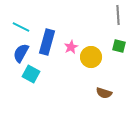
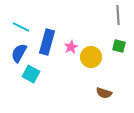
blue semicircle: moved 2 px left
